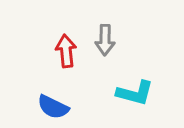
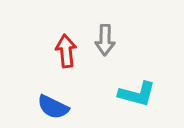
cyan L-shape: moved 2 px right, 1 px down
